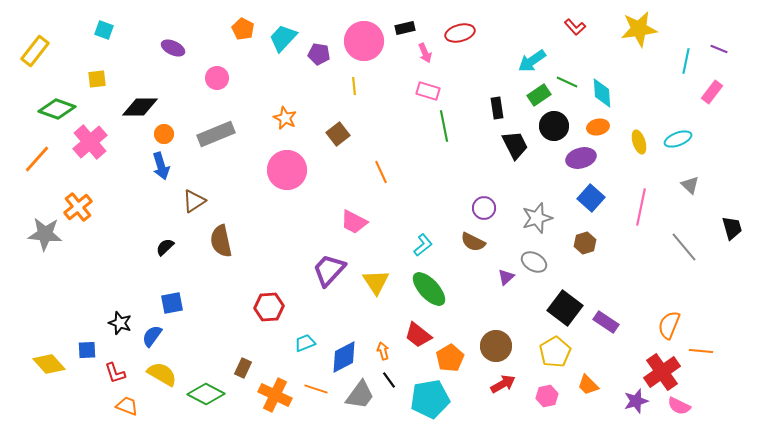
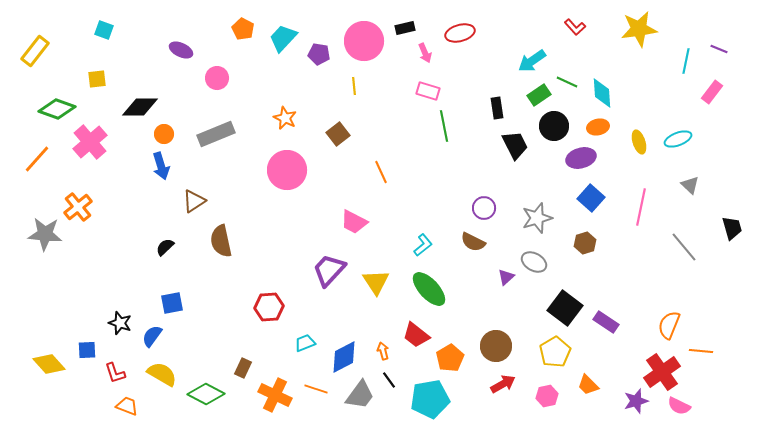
purple ellipse at (173, 48): moved 8 px right, 2 px down
red trapezoid at (418, 335): moved 2 px left
